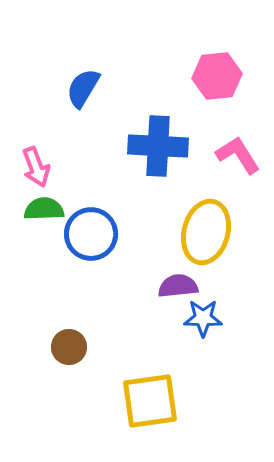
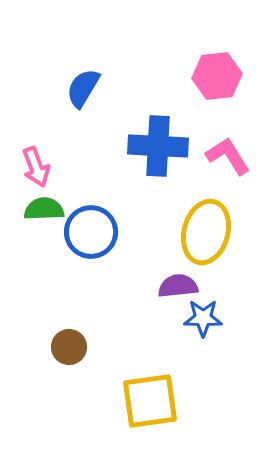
pink L-shape: moved 10 px left, 1 px down
blue circle: moved 2 px up
